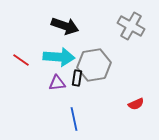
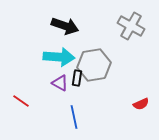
red line: moved 41 px down
purple triangle: moved 3 px right; rotated 36 degrees clockwise
red semicircle: moved 5 px right
blue line: moved 2 px up
